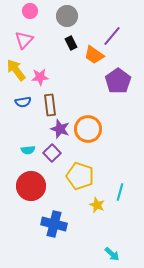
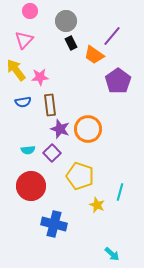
gray circle: moved 1 px left, 5 px down
